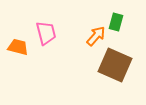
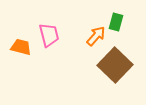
pink trapezoid: moved 3 px right, 2 px down
orange trapezoid: moved 3 px right
brown square: rotated 20 degrees clockwise
